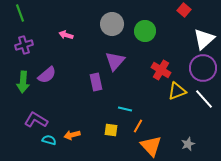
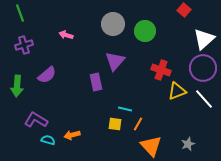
gray circle: moved 1 px right
red cross: rotated 12 degrees counterclockwise
green arrow: moved 6 px left, 4 px down
orange line: moved 2 px up
yellow square: moved 4 px right, 6 px up
cyan semicircle: moved 1 px left
